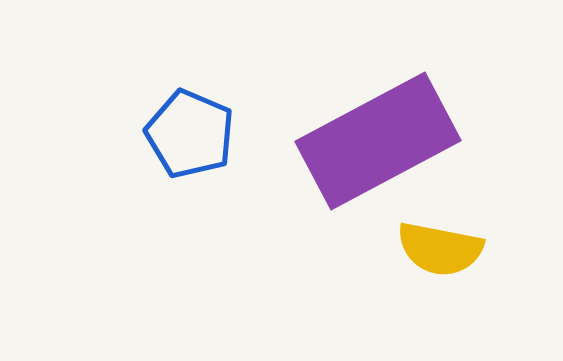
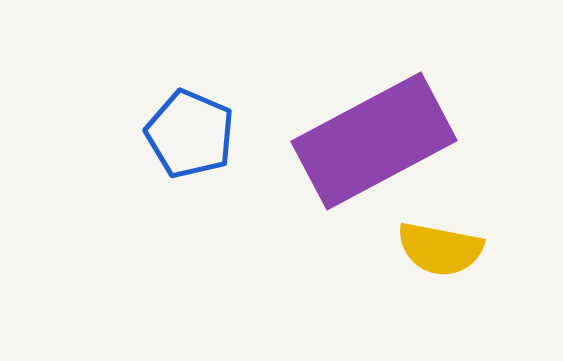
purple rectangle: moved 4 px left
